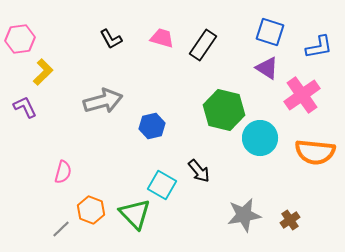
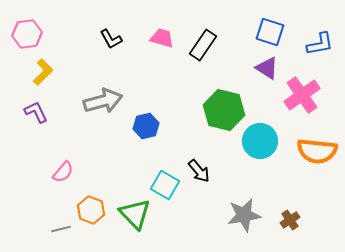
pink hexagon: moved 7 px right, 5 px up
blue L-shape: moved 1 px right, 3 px up
purple L-shape: moved 11 px right, 5 px down
blue hexagon: moved 6 px left
cyan circle: moved 3 px down
orange semicircle: moved 2 px right, 1 px up
pink semicircle: rotated 25 degrees clockwise
cyan square: moved 3 px right
gray line: rotated 30 degrees clockwise
